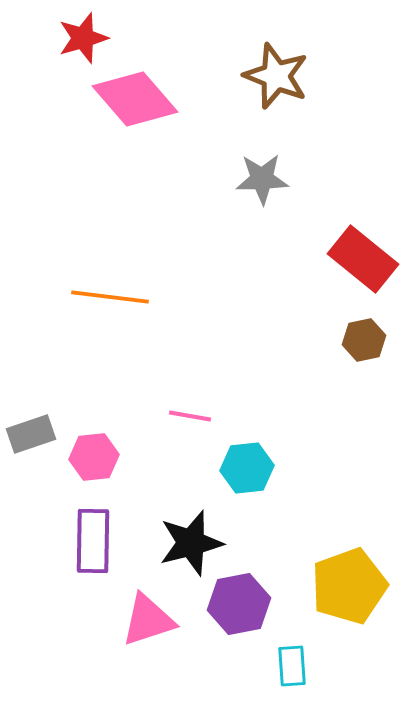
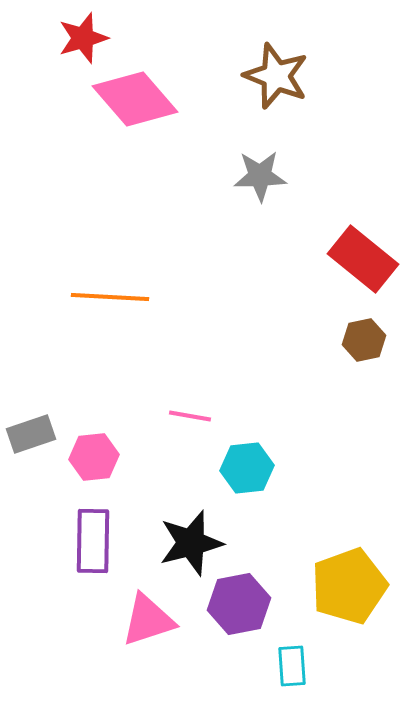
gray star: moved 2 px left, 3 px up
orange line: rotated 4 degrees counterclockwise
